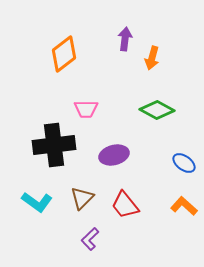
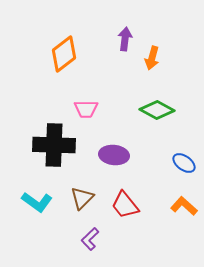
black cross: rotated 9 degrees clockwise
purple ellipse: rotated 20 degrees clockwise
